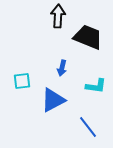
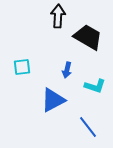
black trapezoid: rotated 8 degrees clockwise
blue arrow: moved 5 px right, 2 px down
cyan square: moved 14 px up
cyan L-shape: moved 1 px left; rotated 10 degrees clockwise
